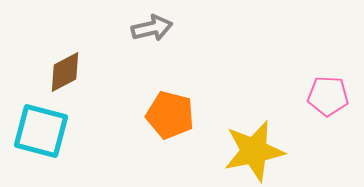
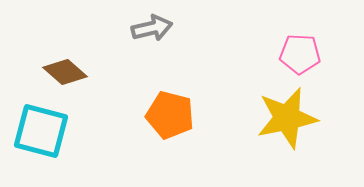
brown diamond: rotated 69 degrees clockwise
pink pentagon: moved 28 px left, 42 px up
yellow star: moved 33 px right, 33 px up
